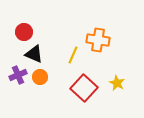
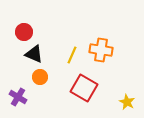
orange cross: moved 3 px right, 10 px down
yellow line: moved 1 px left
purple cross: moved 22 px down; rotated 36 degrees counterclockwise
yellow star: moved 10 px right, 19 px down
red square: rotated 12 degrees counterclockwise
